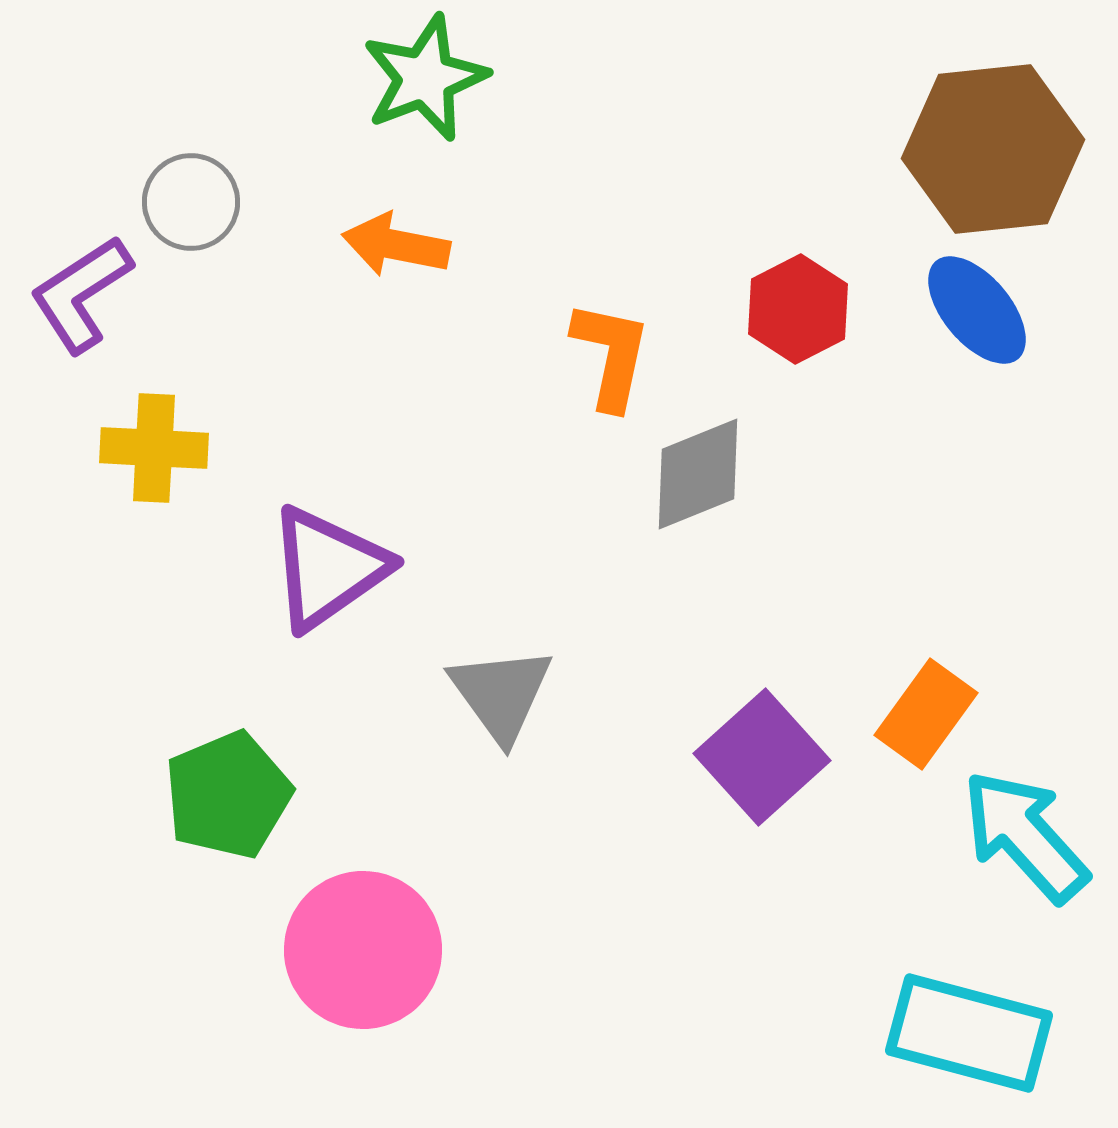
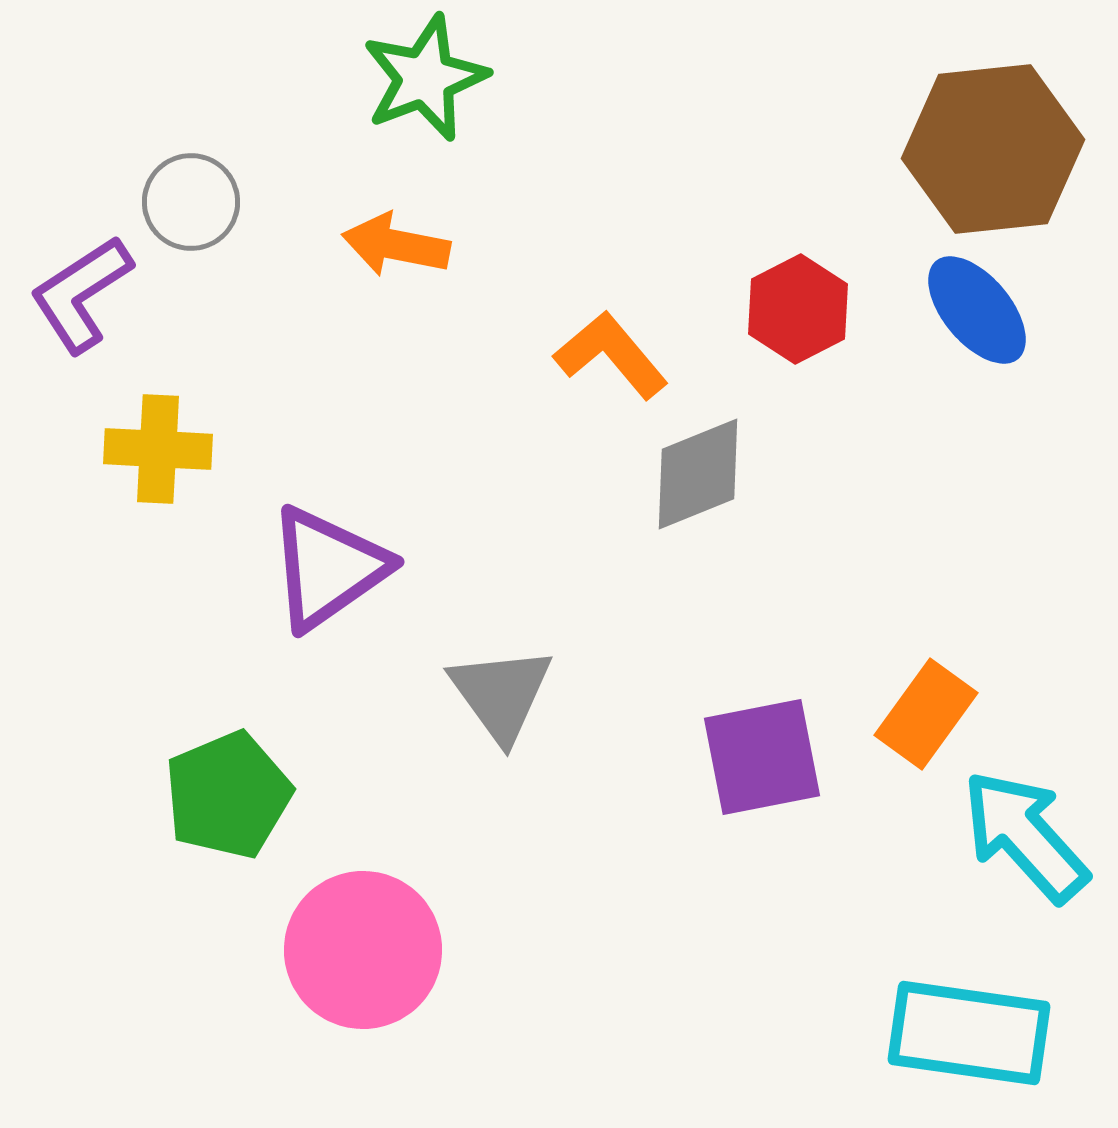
orange L-shape: rotated 52 degrees counterclockwise
yellow cross: moved 4 px right, 1 px down
purple square: rotated 31 degrees clockwise
cyan rectangle: rotated 7 degrees counterclockwise
